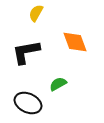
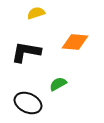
yellow semicircle: rotated 42 degrees clockwise
orange diamond: rotated 64 degrees counterclockwise
black L-shape: rotated 20 degrees clockwise
